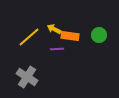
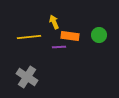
yellow arrow: moved 7 px up; rotated 40 degrees clockwise
yellow line: rotated 35 degrees clockwise
purple line: moved 2 px right, 2 px up
